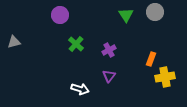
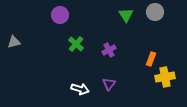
purple triangle: moved 8 px down
